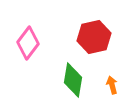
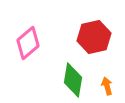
pink diamond: rotated 12 degrees clockwise
orange arrow: moved 5 px left, 1 px down
